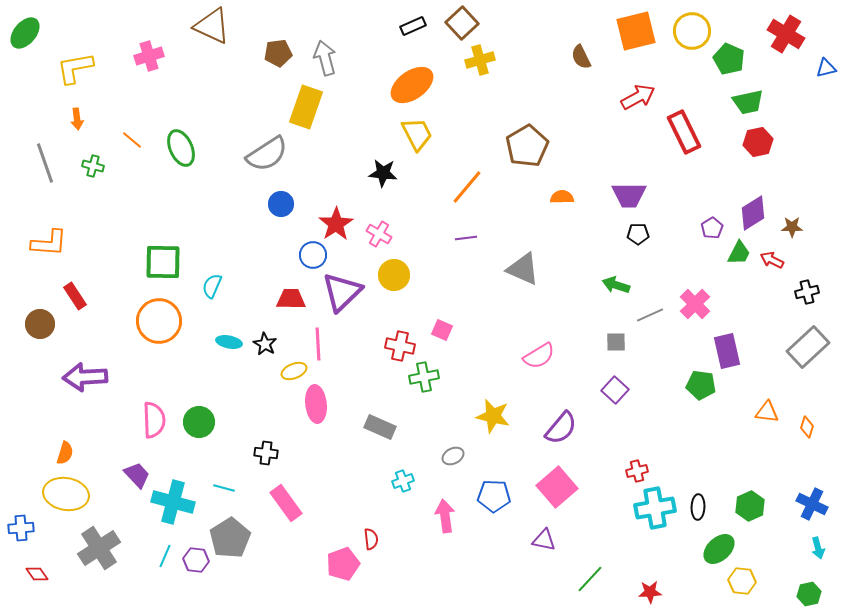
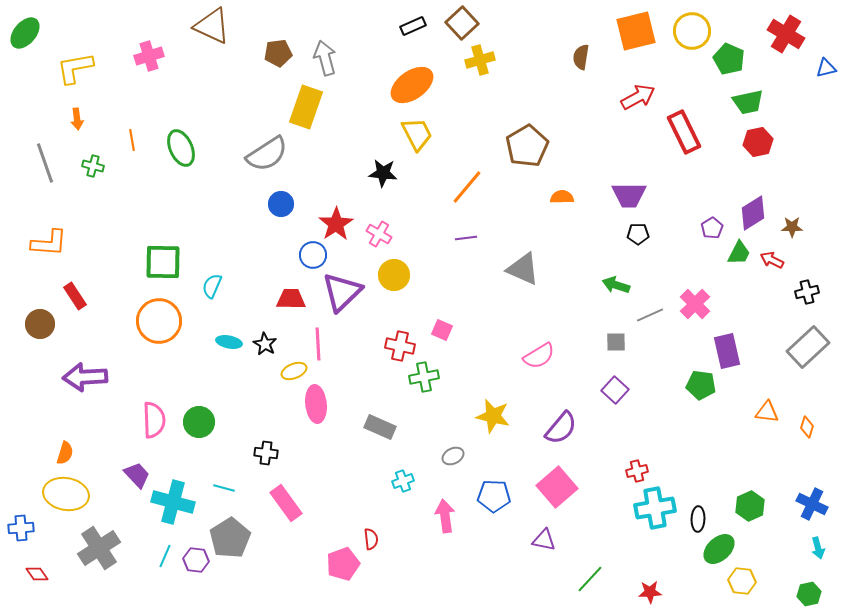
brown semicircle at (581, 57): rotated 35 degrees clockwise
orange line at (132, 140): rotated 40 degrees clockwise
black ellipse at (698, 507): moved 12 px down
